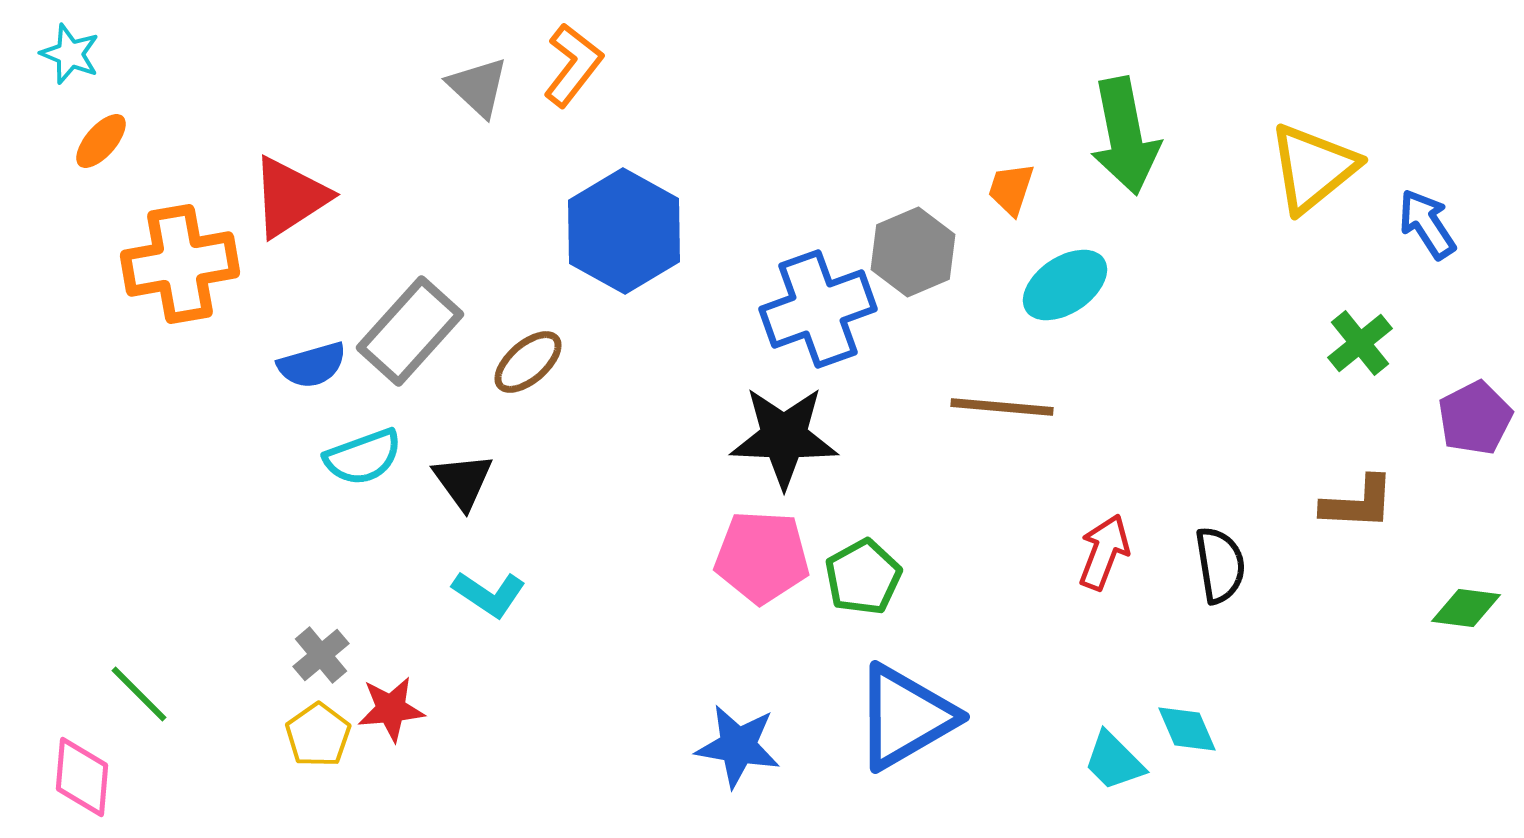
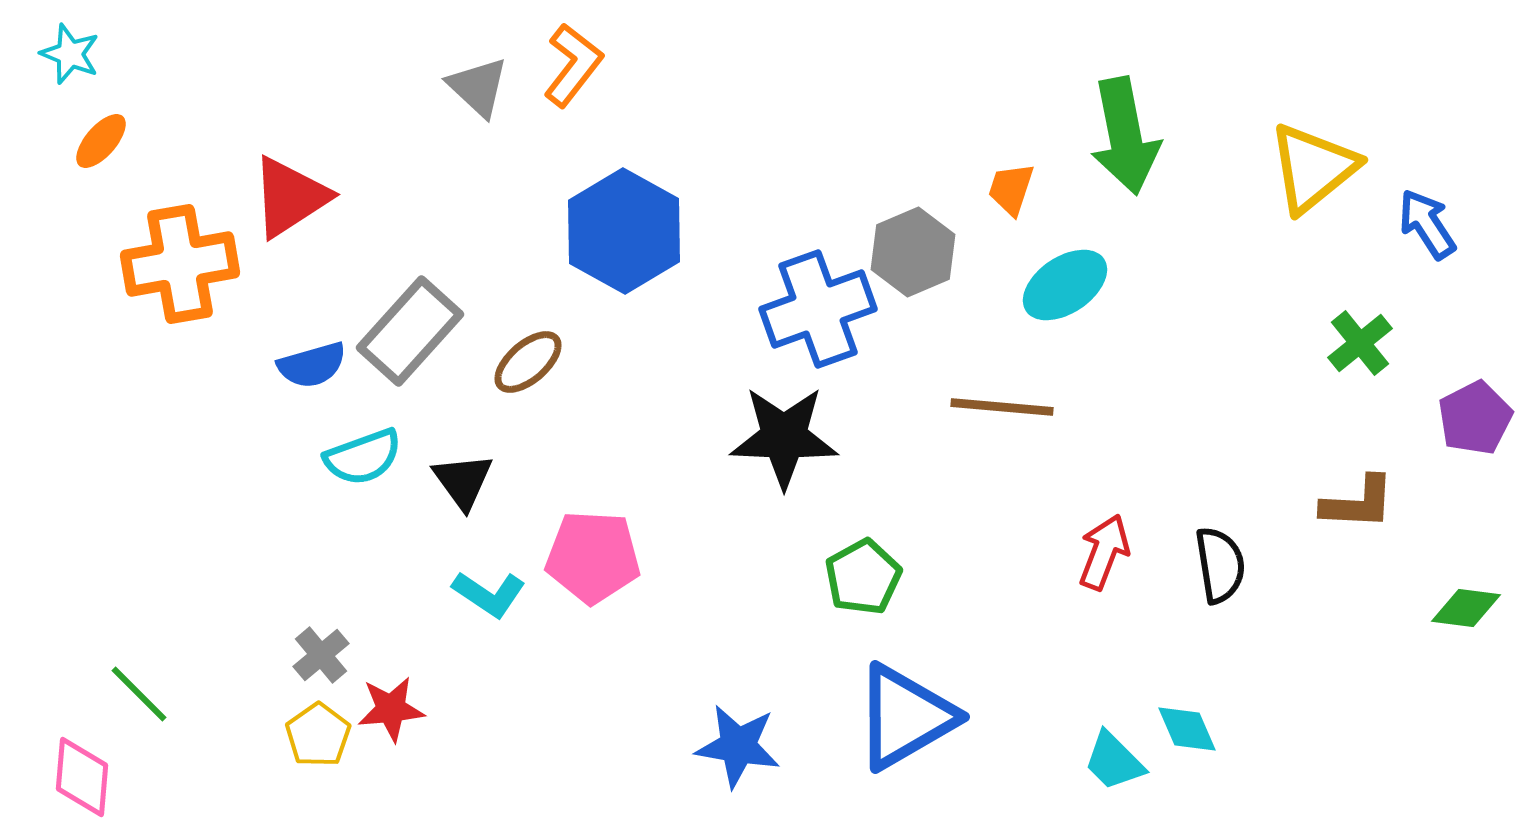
pink pentagon: moved 169 px left
